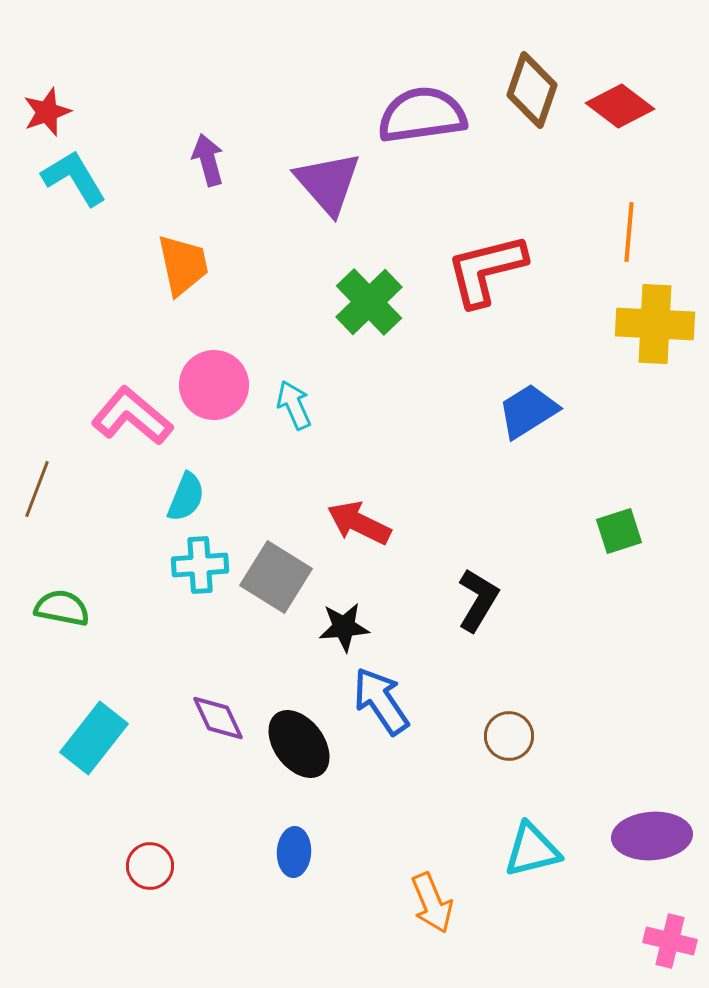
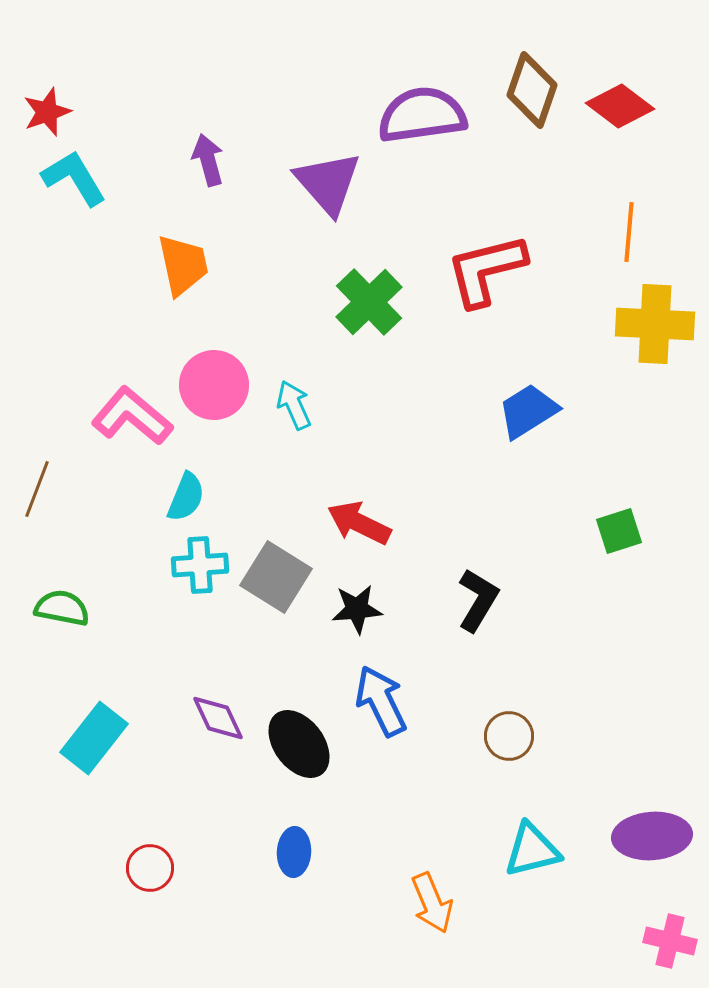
black star: moved 13 px right, 18 px up
blue arrow: rotated 8 degrees clockwise
red circle: moved 2 px down
